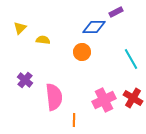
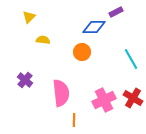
yellow triangle: moved 9 px right, 11 px up
pink semicircle: moved 7 px right, 4 px up
